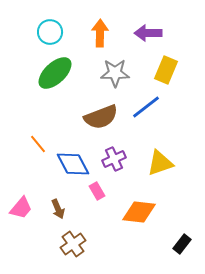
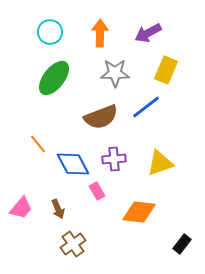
purple arrow: rotated 28 degrees counterclockwise
green ellipse: moved 1 px left, 5 px down; rotated 9 degrees counterclockwise
purple cross: rotated 20 degrees clockwise
